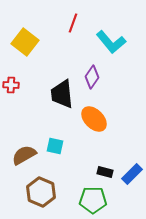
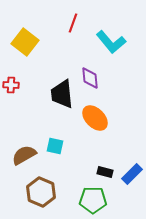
purple diamond: moved 2 px left, 1 px down; rotated 40 degrees counterclockwise
orange ellipse: moved 1 px right, 1 px up
